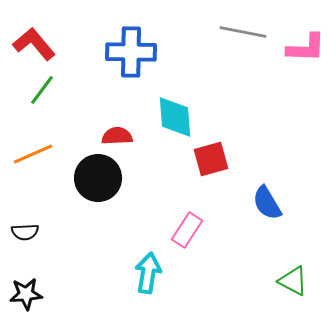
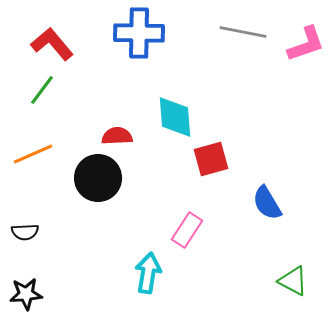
red L-shape: moved 18 px right
pink L-shape: moved 4 px up; rotated 21 degrees counterclockwise
blue cross: moved 8 px right, 19 px up
